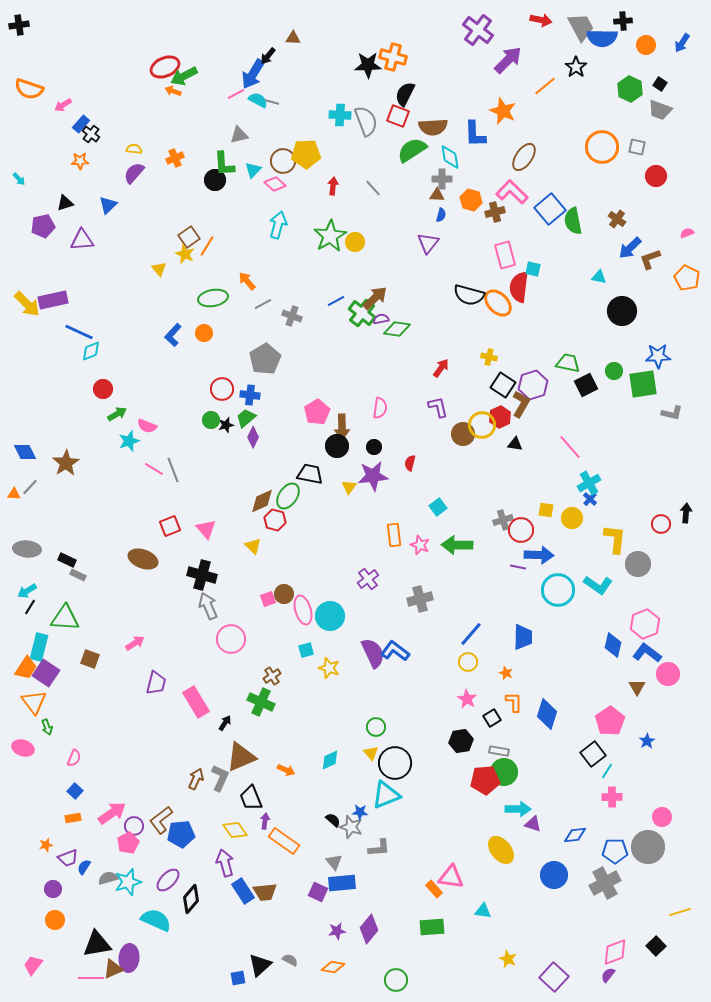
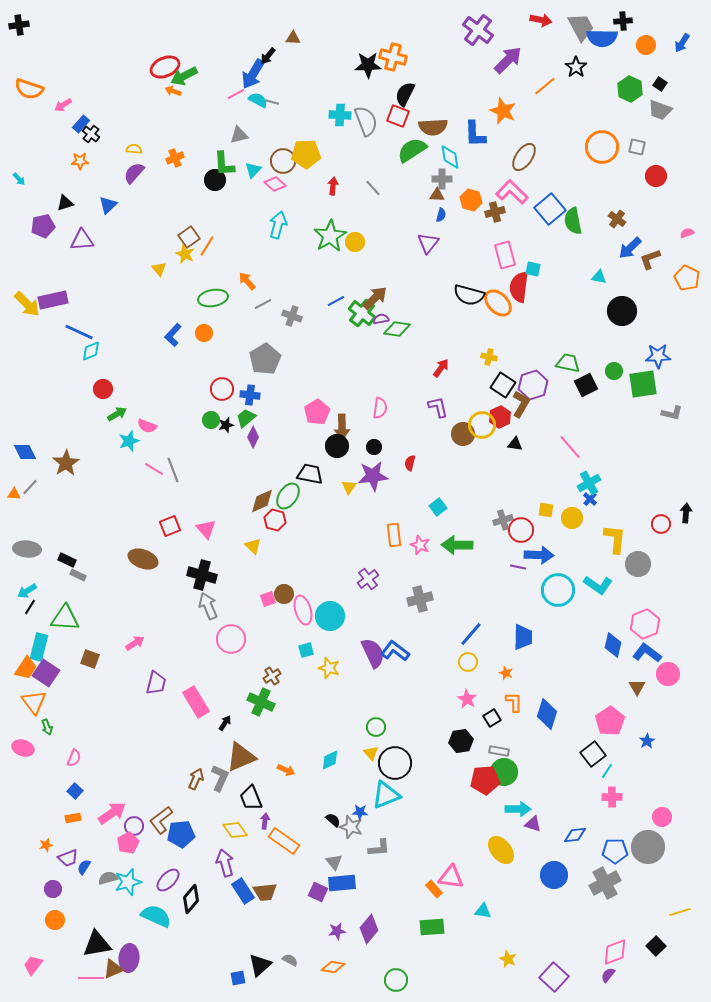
cyan semicircle at (156, 920): moved 4 px up
